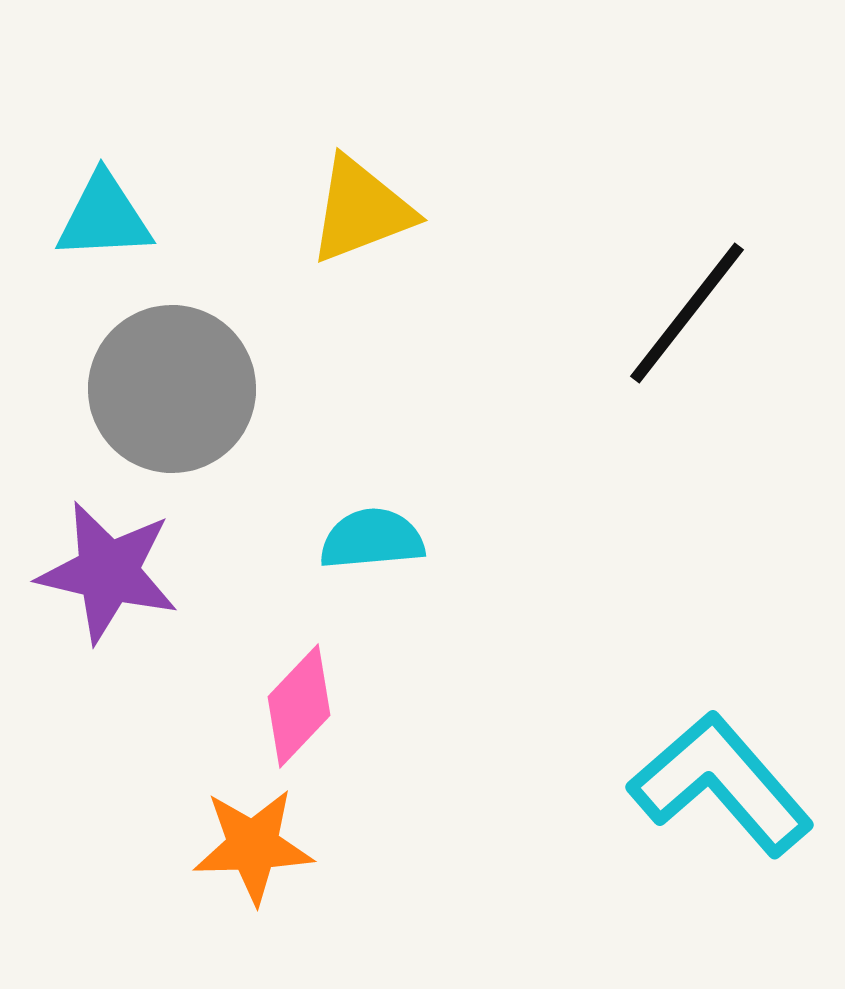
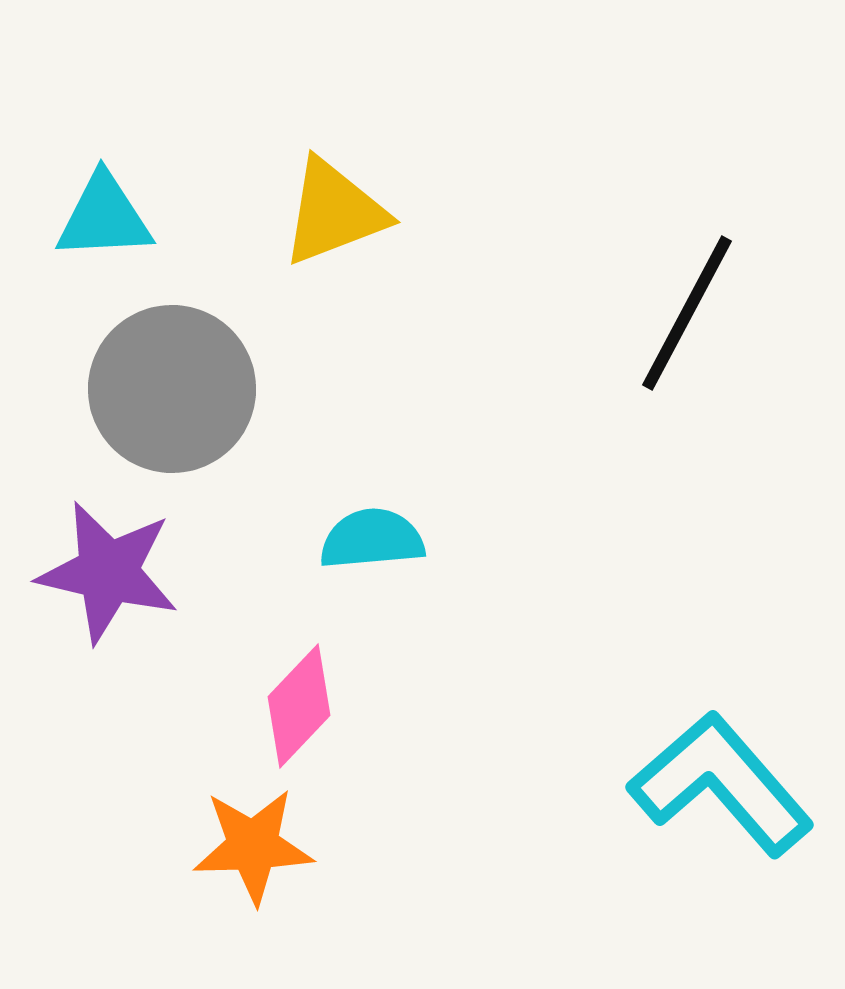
yellow triangle: moved 27 px left, 2 px down
black line: rotated 10 degrees counterclockwise
